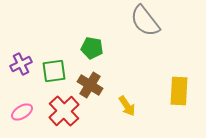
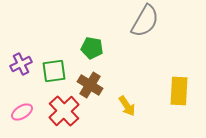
gray semicircle: rotated 112 degrees counterclockwise
